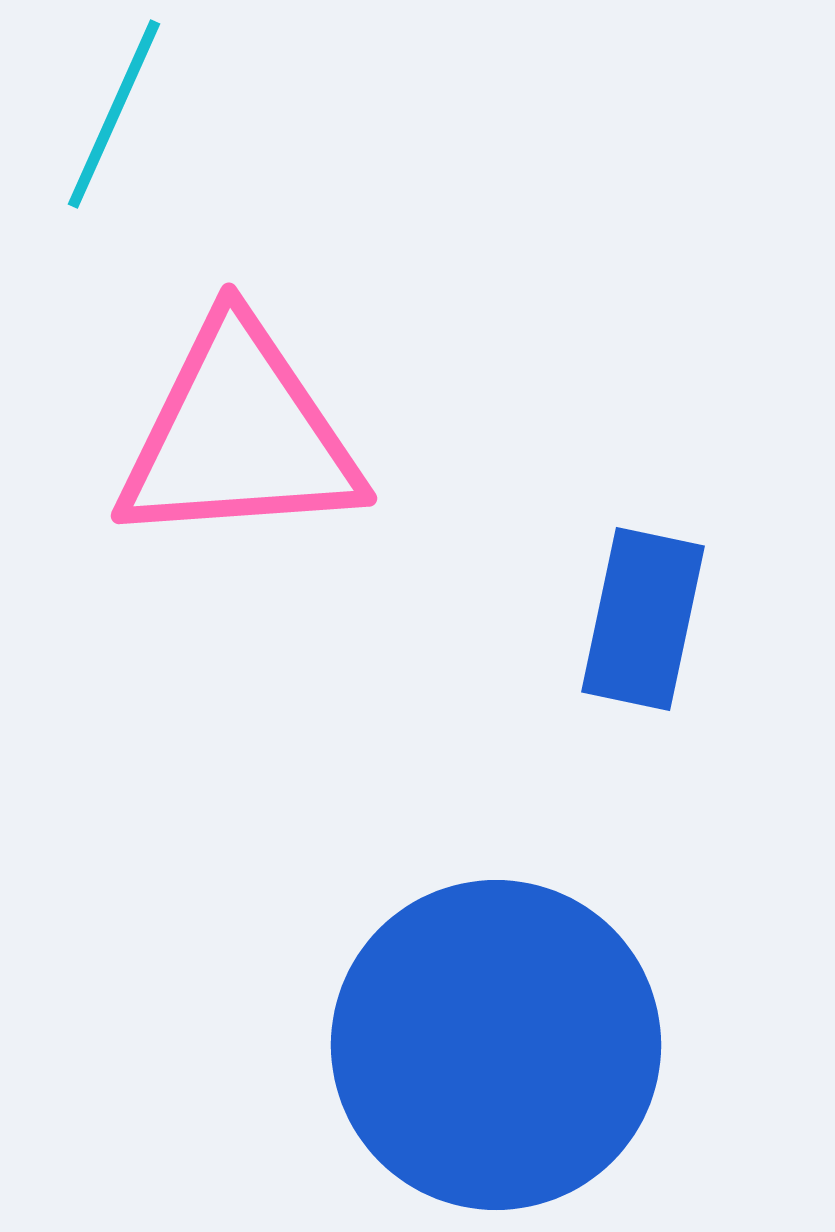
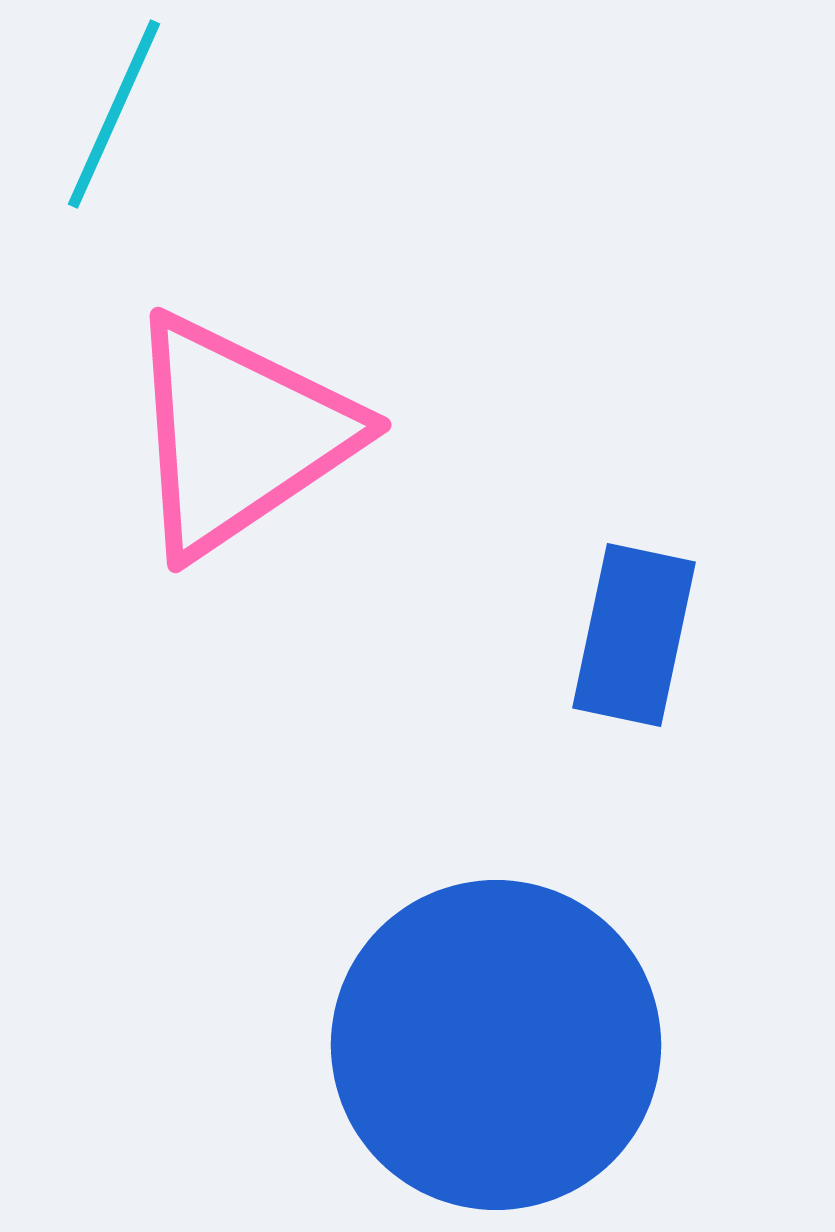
pink triangle: rotated 30 degrees counterclockwise
blue rectangle: moved 9 px left, 16 px down
